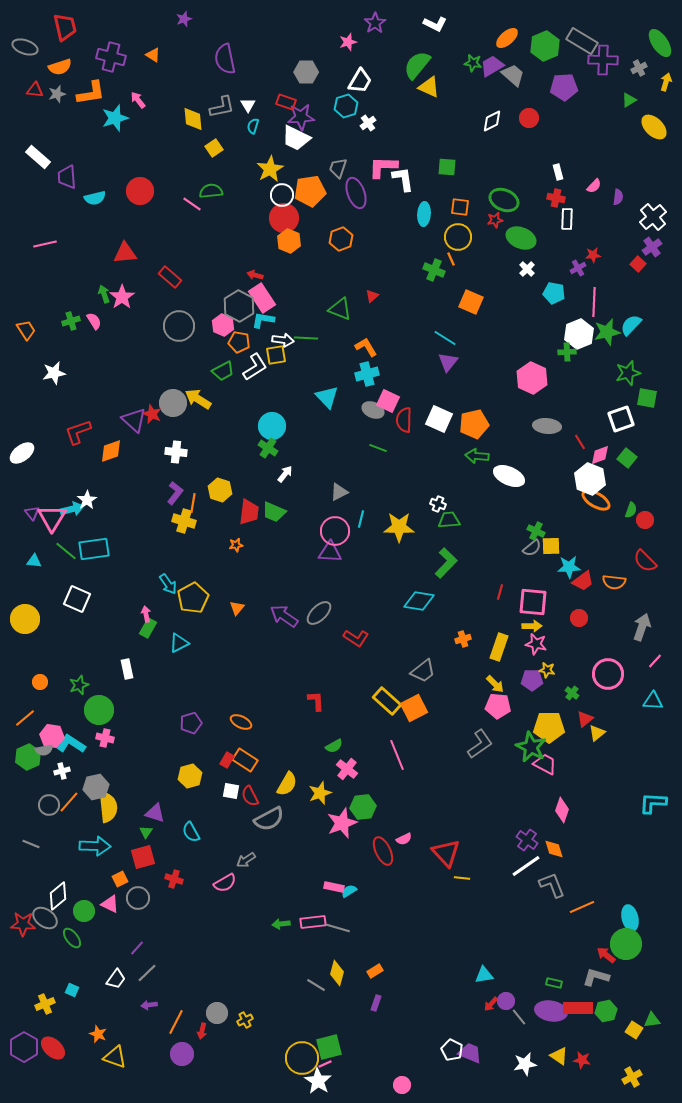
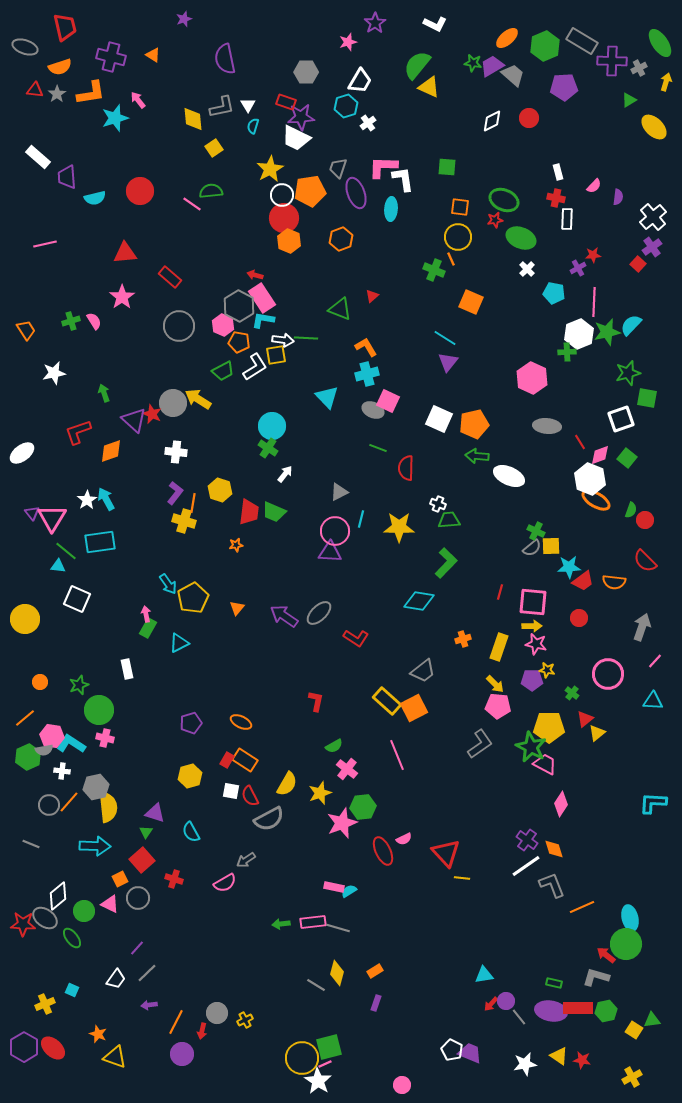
purple cross at (603, 60): moved 9 px right, 1 px down
gray star at (57, 94): rotated 18 degrees counterclockwise
cyan ellipse at (424, 214): moved 33 px left, 5 px up
green arrow at (104, 294): moved 99 px down
red semicircle at (404, 420): moved 2 px right, 48 px down
cyan arrow at (72, 509): moved 34 px right, 10 px up; rotated 105 degrees counterclockwise
cyan rectangle at (94, 549): moved 6 px right, 7 px up
cyan triangle at (34, 561): moved 24 px right, 5 px down
red L-shape at (316, 701): rotated 15 degrees clockwise
white cross at (62, 771): rotated 21 degrees clockwise
pink diamond at (562, 810): moved 1 px left, 6 px up; rotated 15 degrees clockwise
red square at (143, 857): moved 1 px left, 3 px down; rotated 25 degrees counterclockwise
